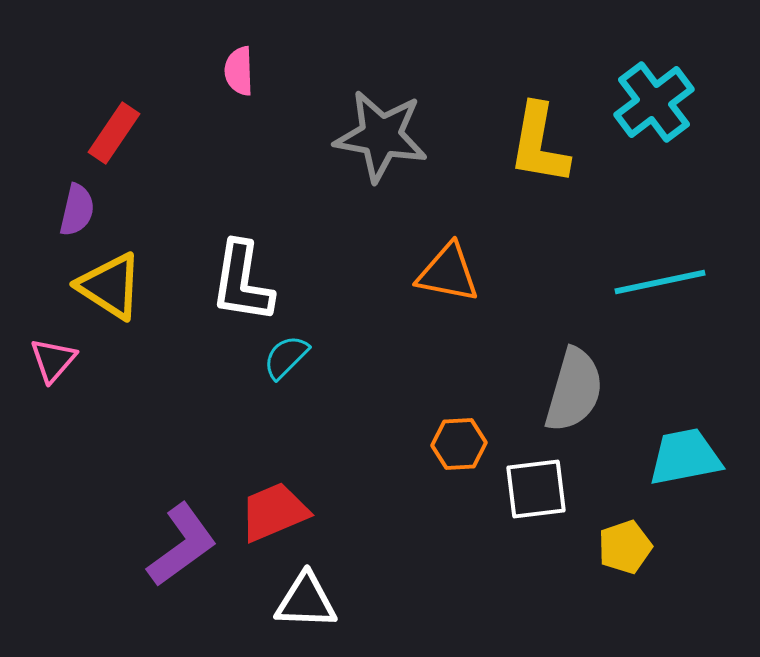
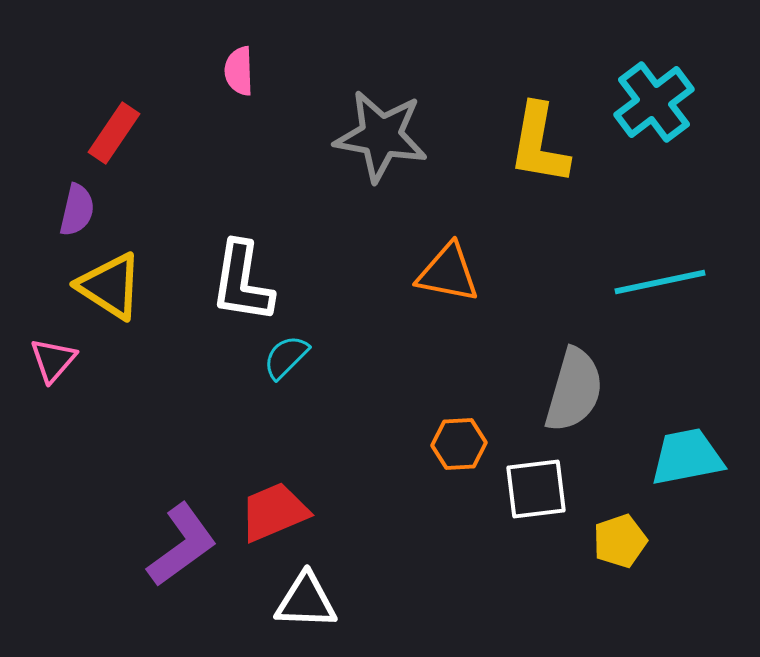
cyan trapezoid: moved 2 px right
yellow pentagon: moved 5 px left, 6 px up
